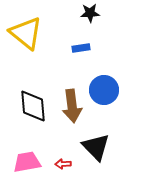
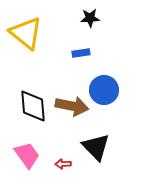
black star: moved 5 px down
blue rectangle: moved 5 px down
brown arrow: rotated 72 degrees counterclockwise
pink trapezoid: moved 7 px up; rotated 64 degrees clockwise
